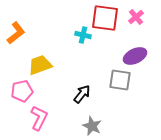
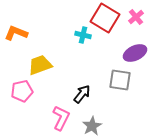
red square: rotated 24 degrees clockwise
orange L-shape: rotated 120 degrees counterclockwise
purple ellipse: moved 3 px up
pink L-shape: moved 22 px right
gray star: rotated 18 degrees clockwise
